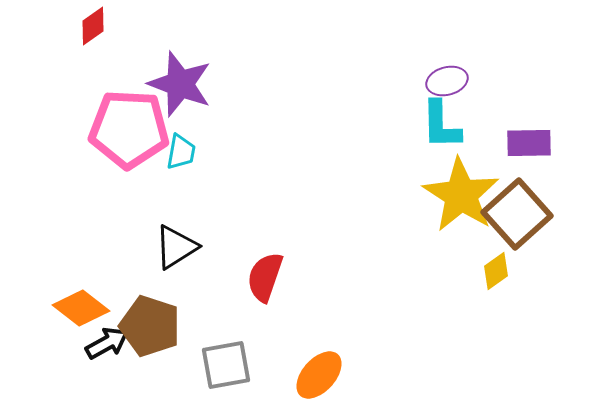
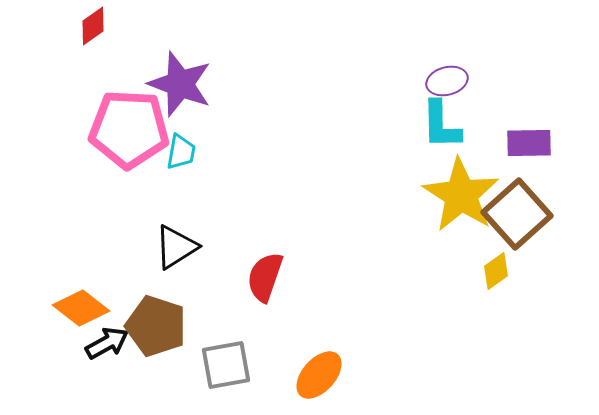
brown pentagon: moved 6 px right
